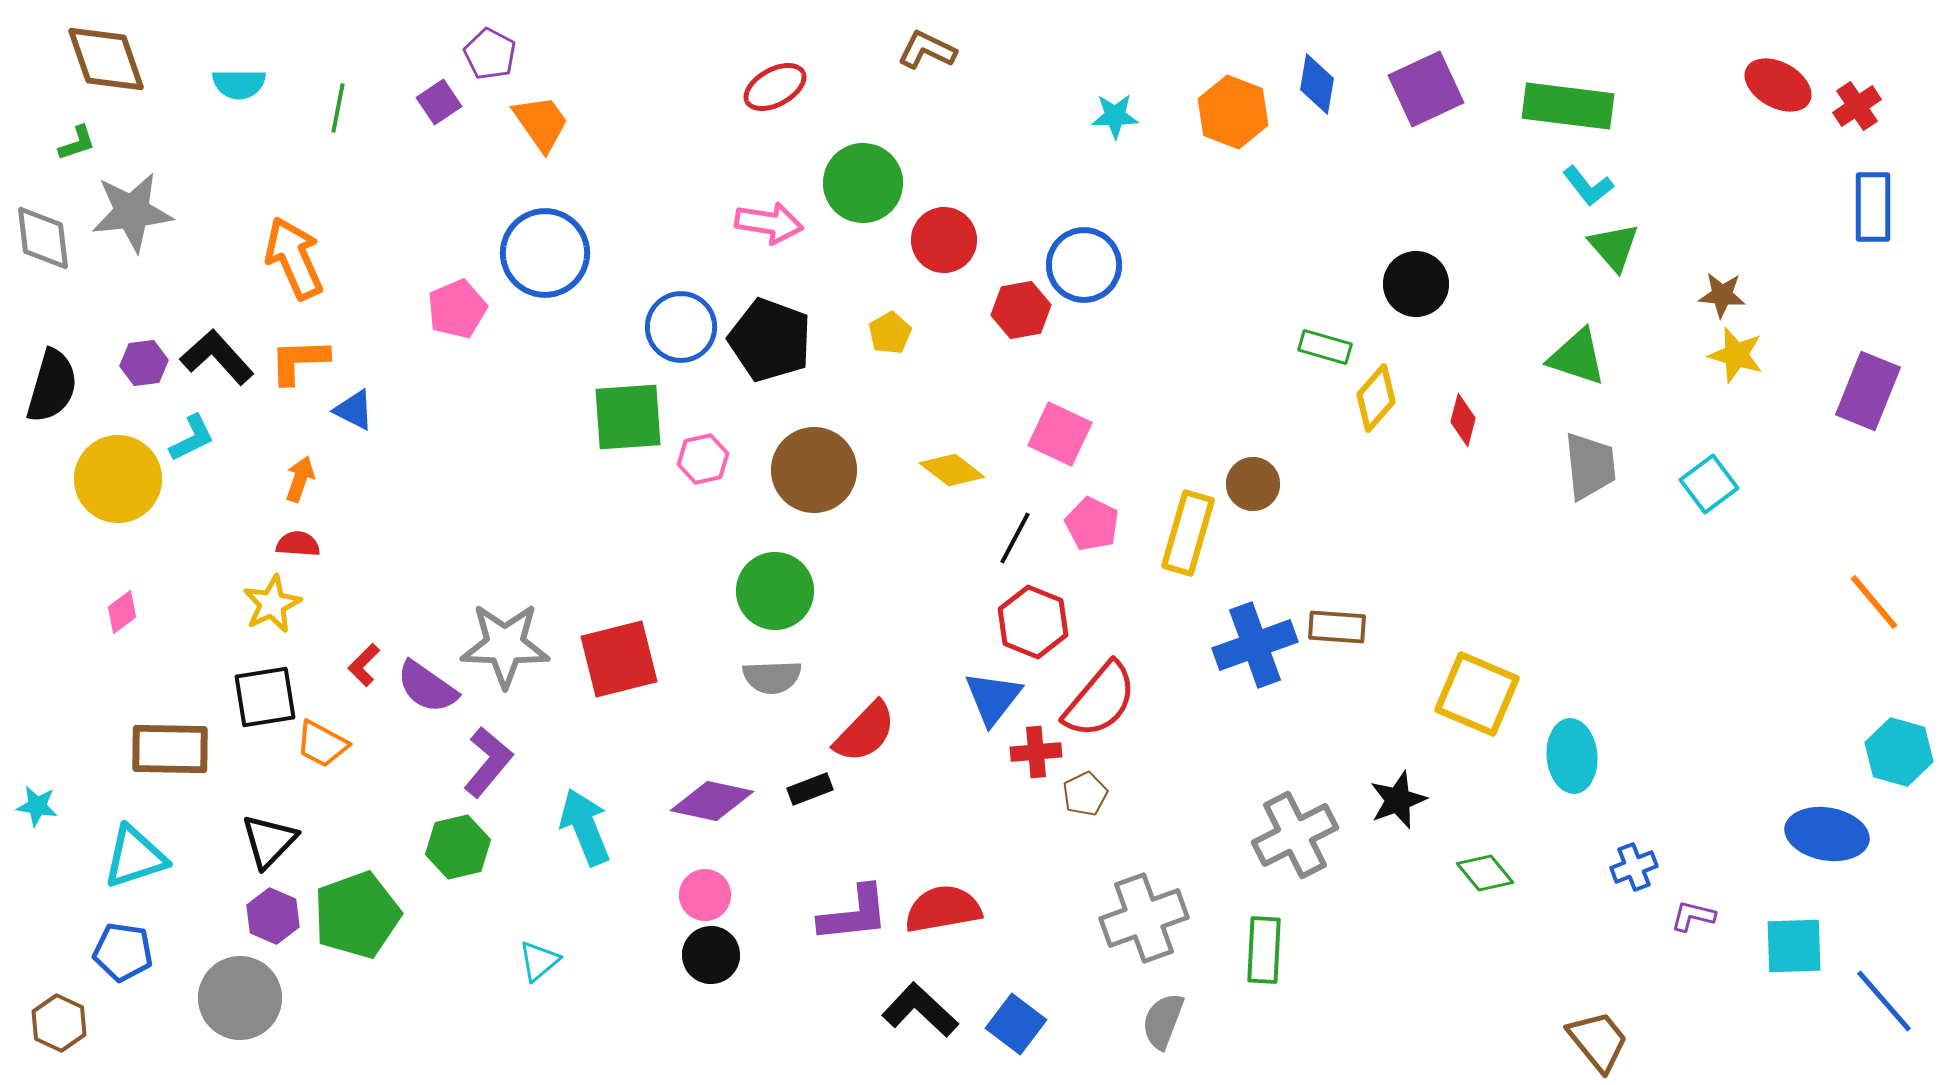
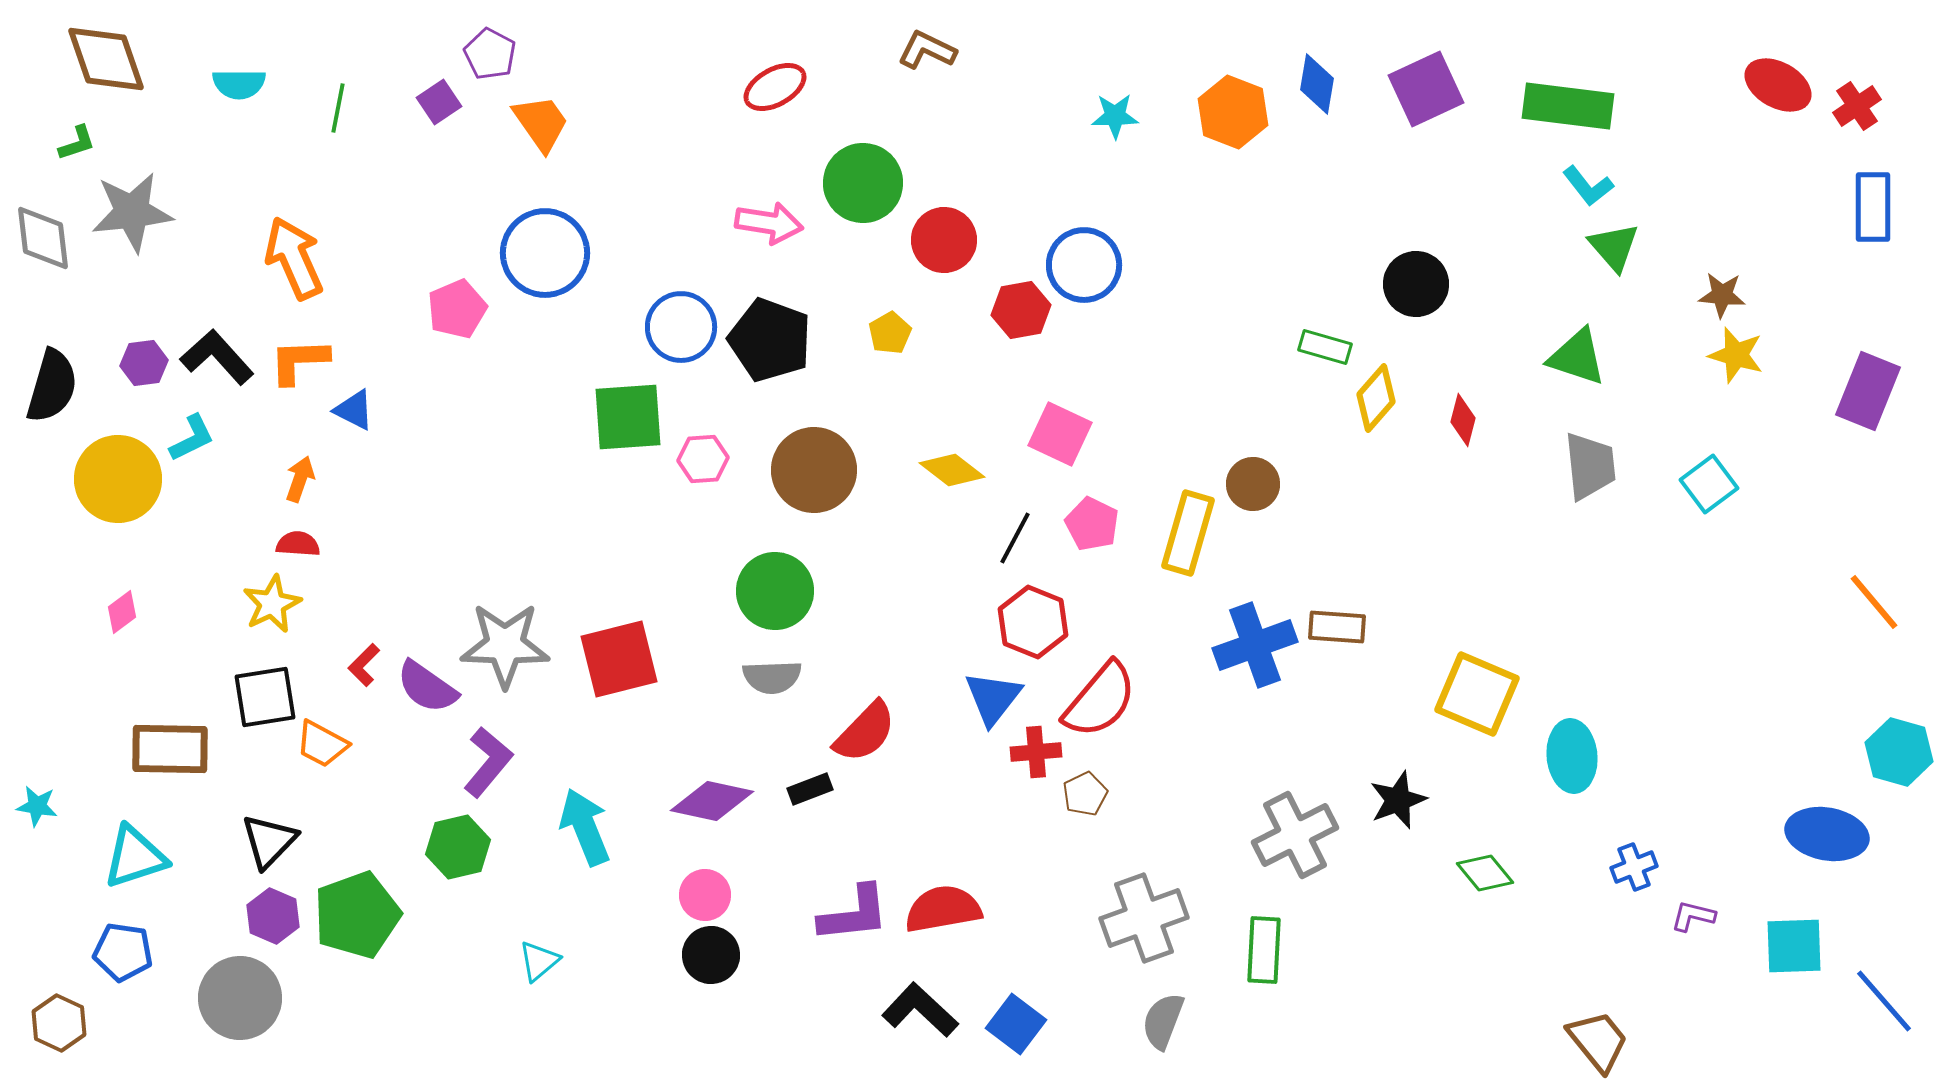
pink hexagon at (703, 459): rotated 9 degrees clockwise
